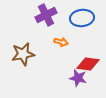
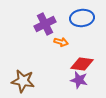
purple cross: moved 1 px left, 9 px down
brown star: moved 27 px down; rotated 20 degrees clockwise
red diamond: moved 6 px left
purple star: moved 1 px right, 2 px down
